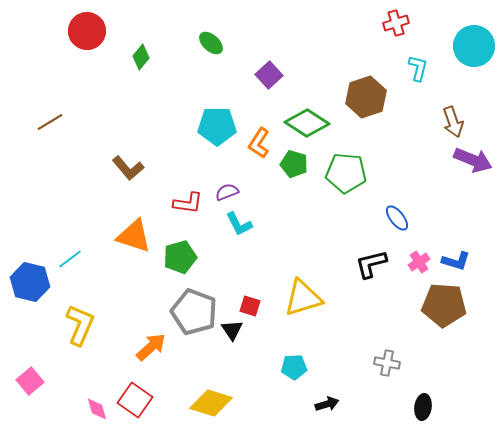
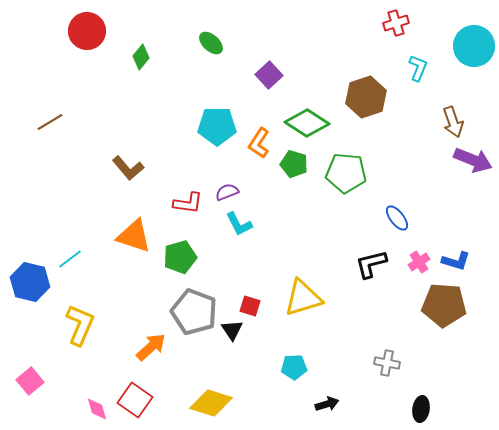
cyan L-shape at (418, 68): rotated 8 degrees clockwise
black ellipse at (423, 407): moved 2 px left, 2 px down
